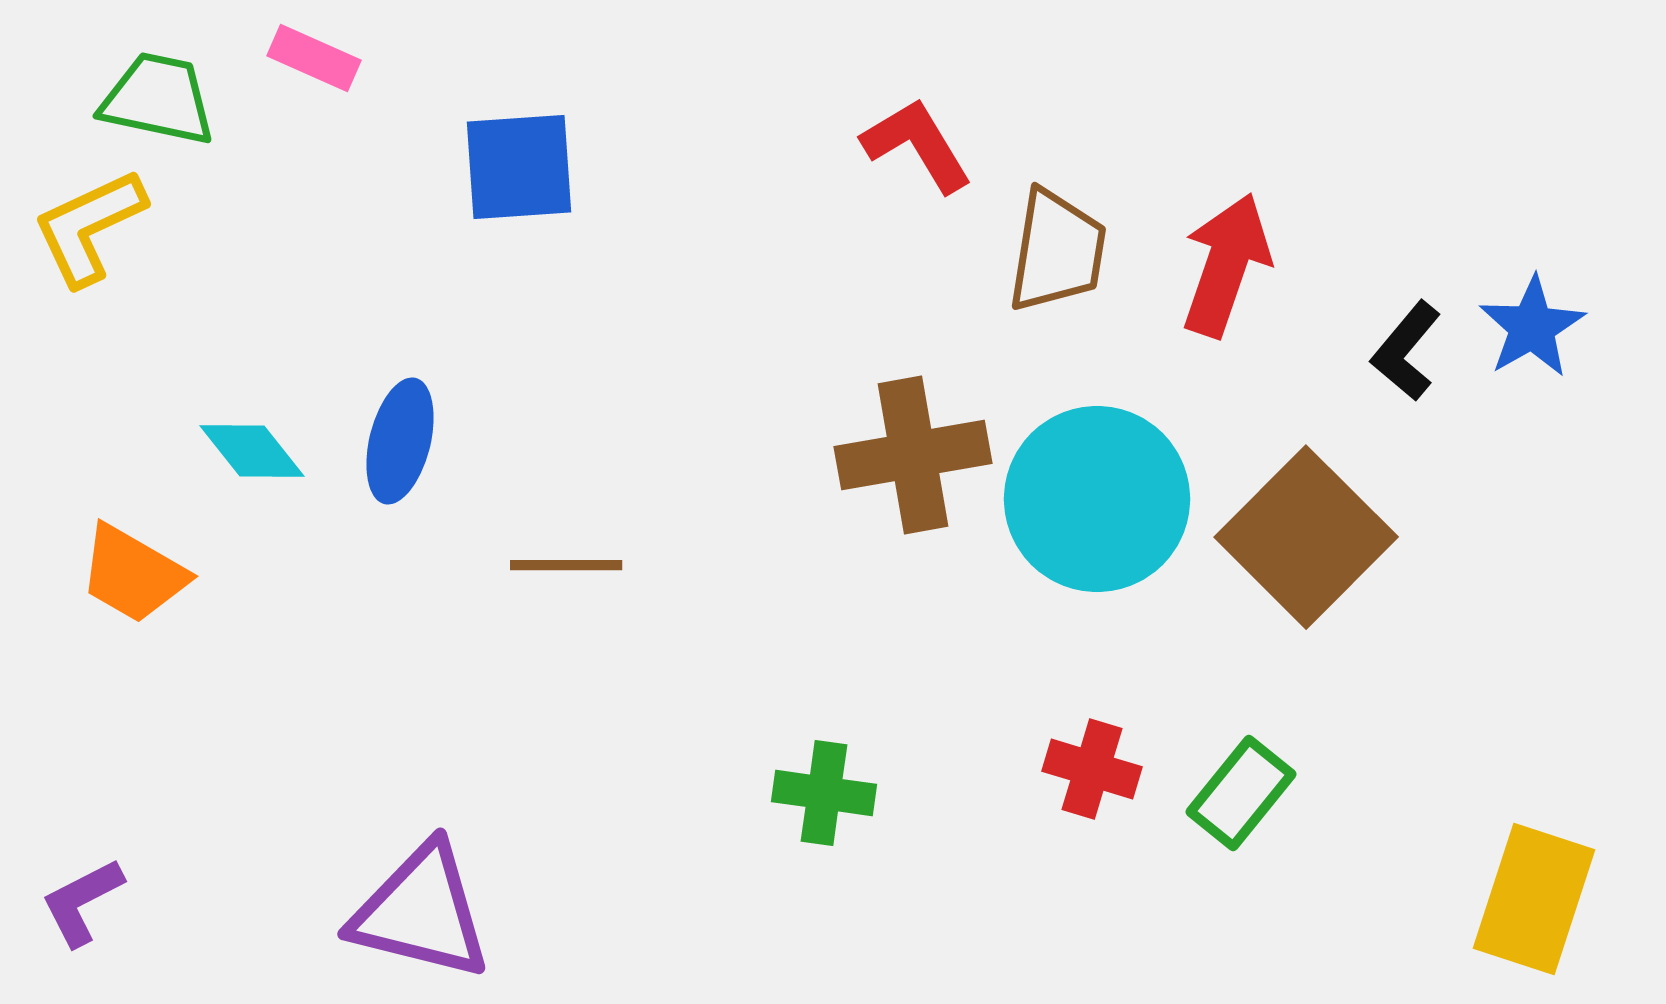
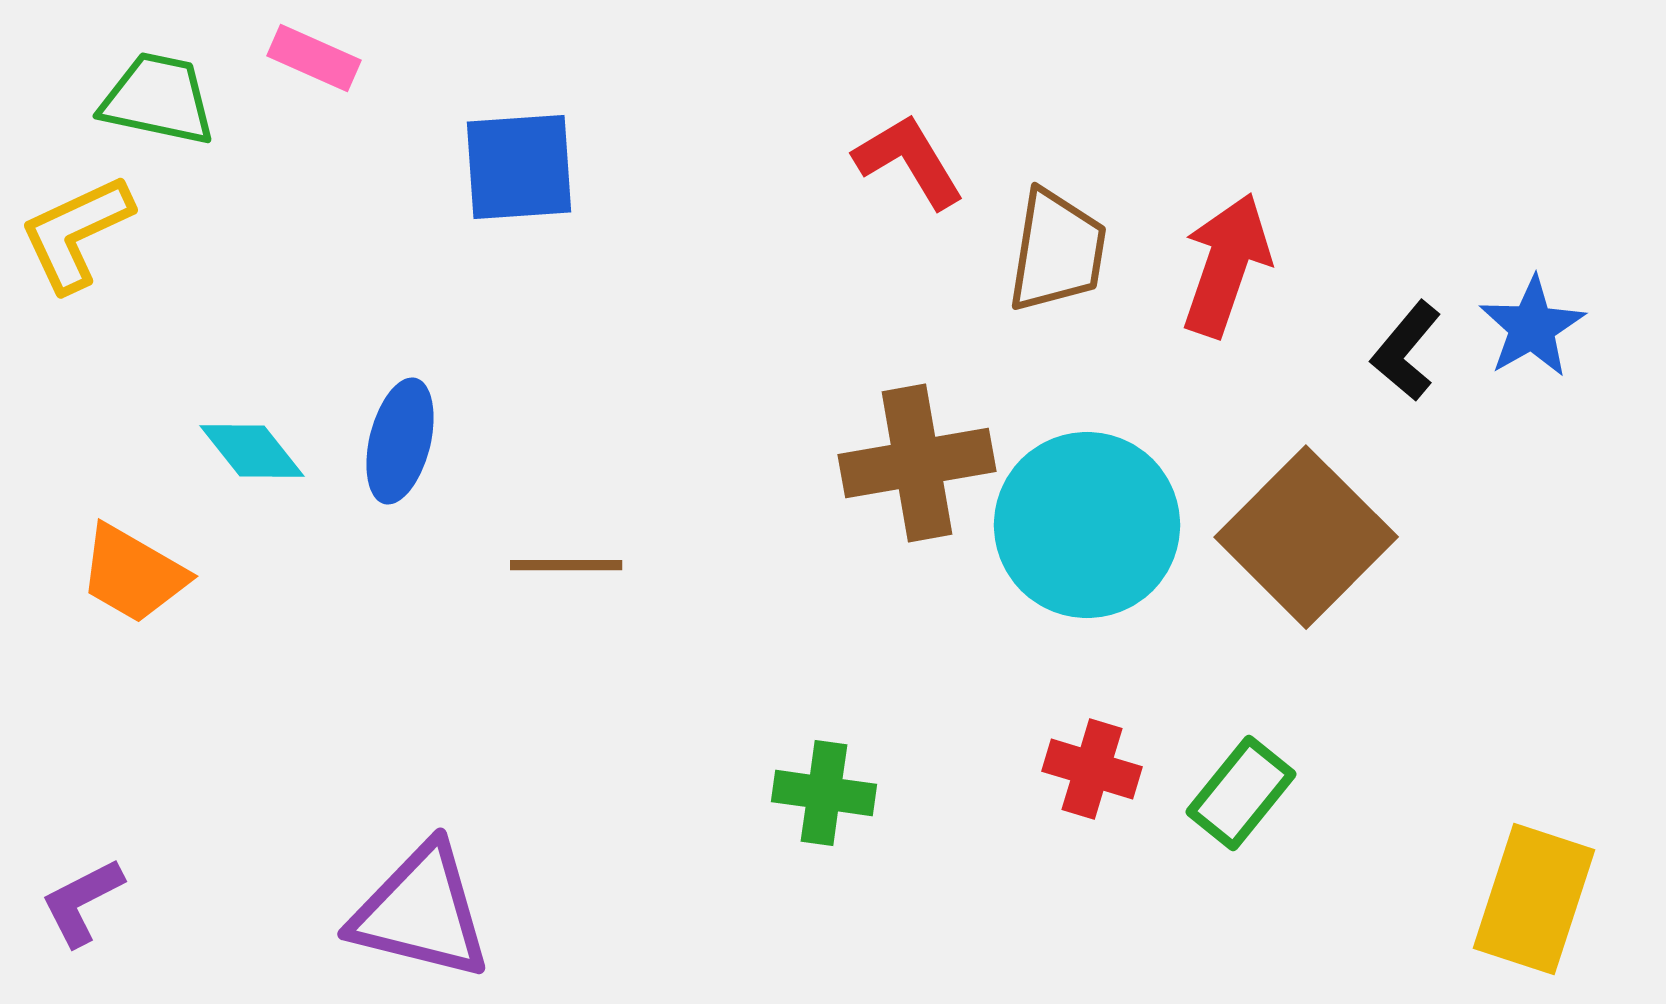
red L-shape: moved 8 px left, 16 px down
yellow L-shape: moved 13 px left, 6 px down
brown cross: moved 4 px right, 8 px down
cyan circle: moved 10 px left, 26 px down
